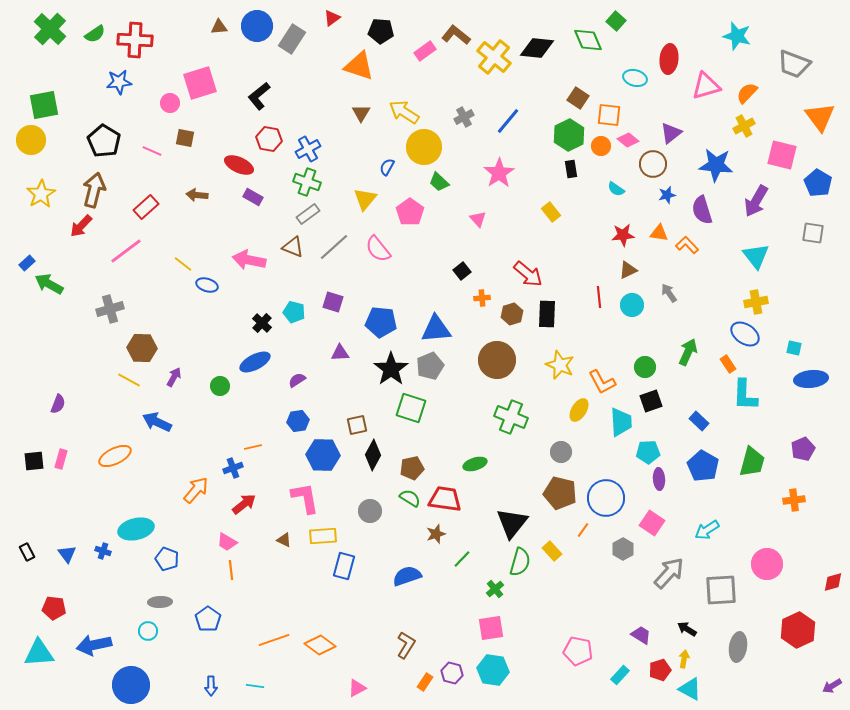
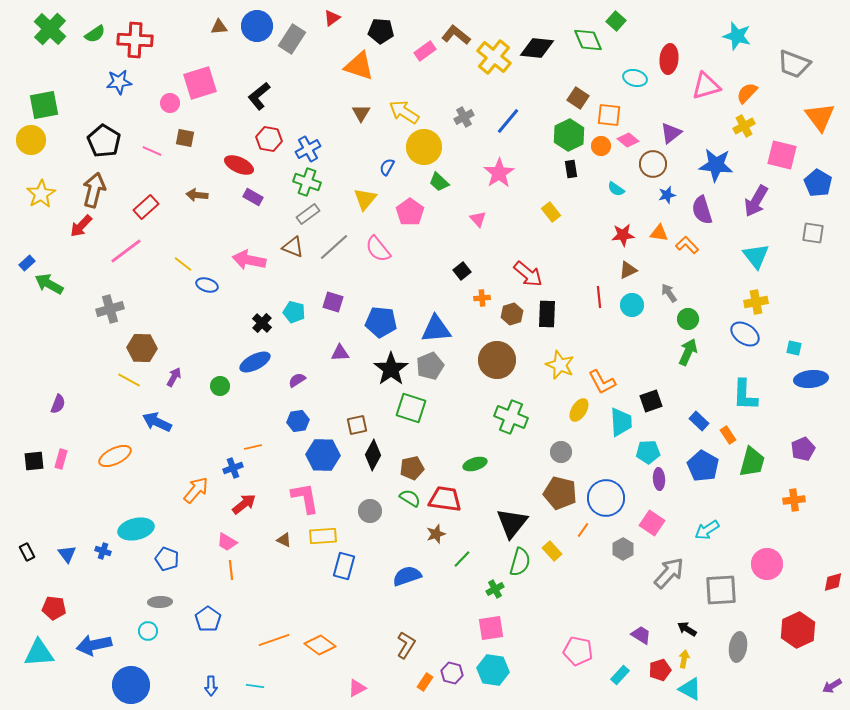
orange rectangle at (728, 364): moved 71 px down
green circle at (645, 367): moved 43 px right, 48 px up
green cross at (495, 589): rotated 12 degrees clockwise
